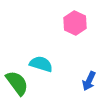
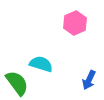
pink hexagon: rotated 10 degrees clockwise
blue arrow: moved 1 px up
